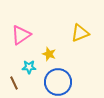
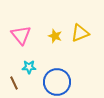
pink triangle: rotated 35 degrees counterclockwise
yellow star: moved 6 px right, 18 px up
blue circle: moved 1 px left
